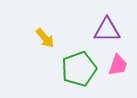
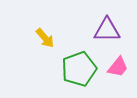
pink trapezoid: moved 2 px down; rotated 20 degrees clockwise
